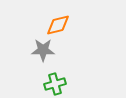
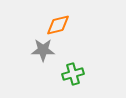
green cross: moved 18 px right, 10 px up
